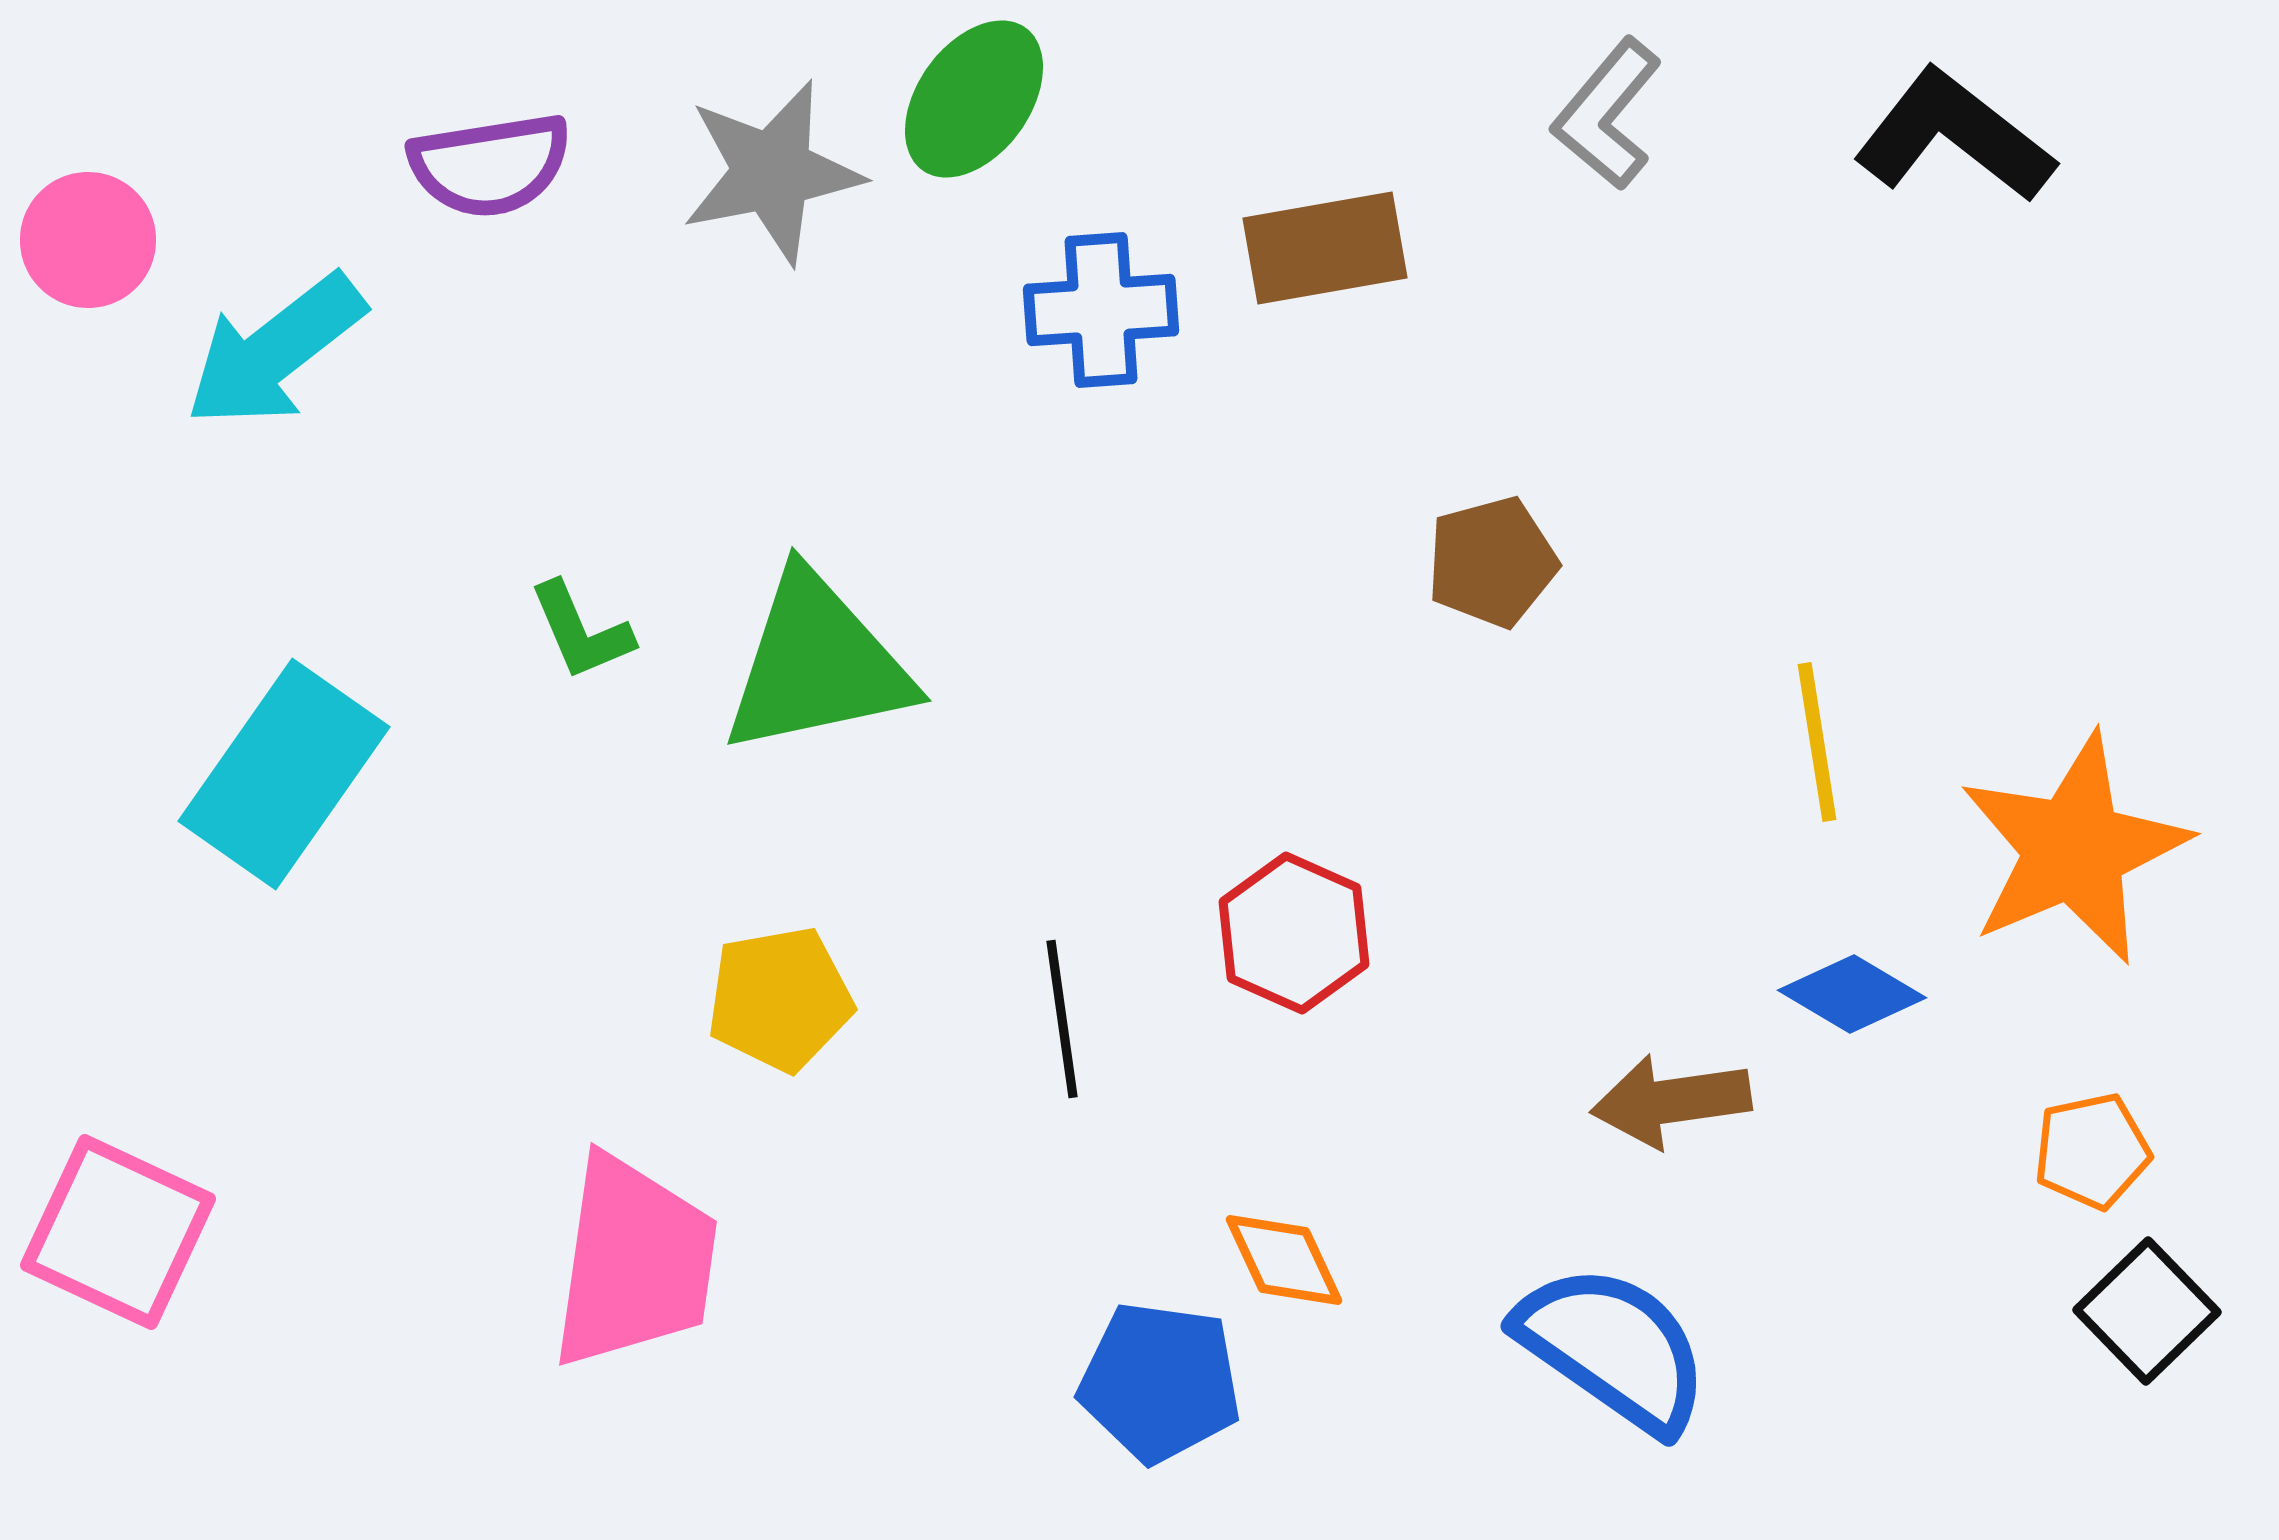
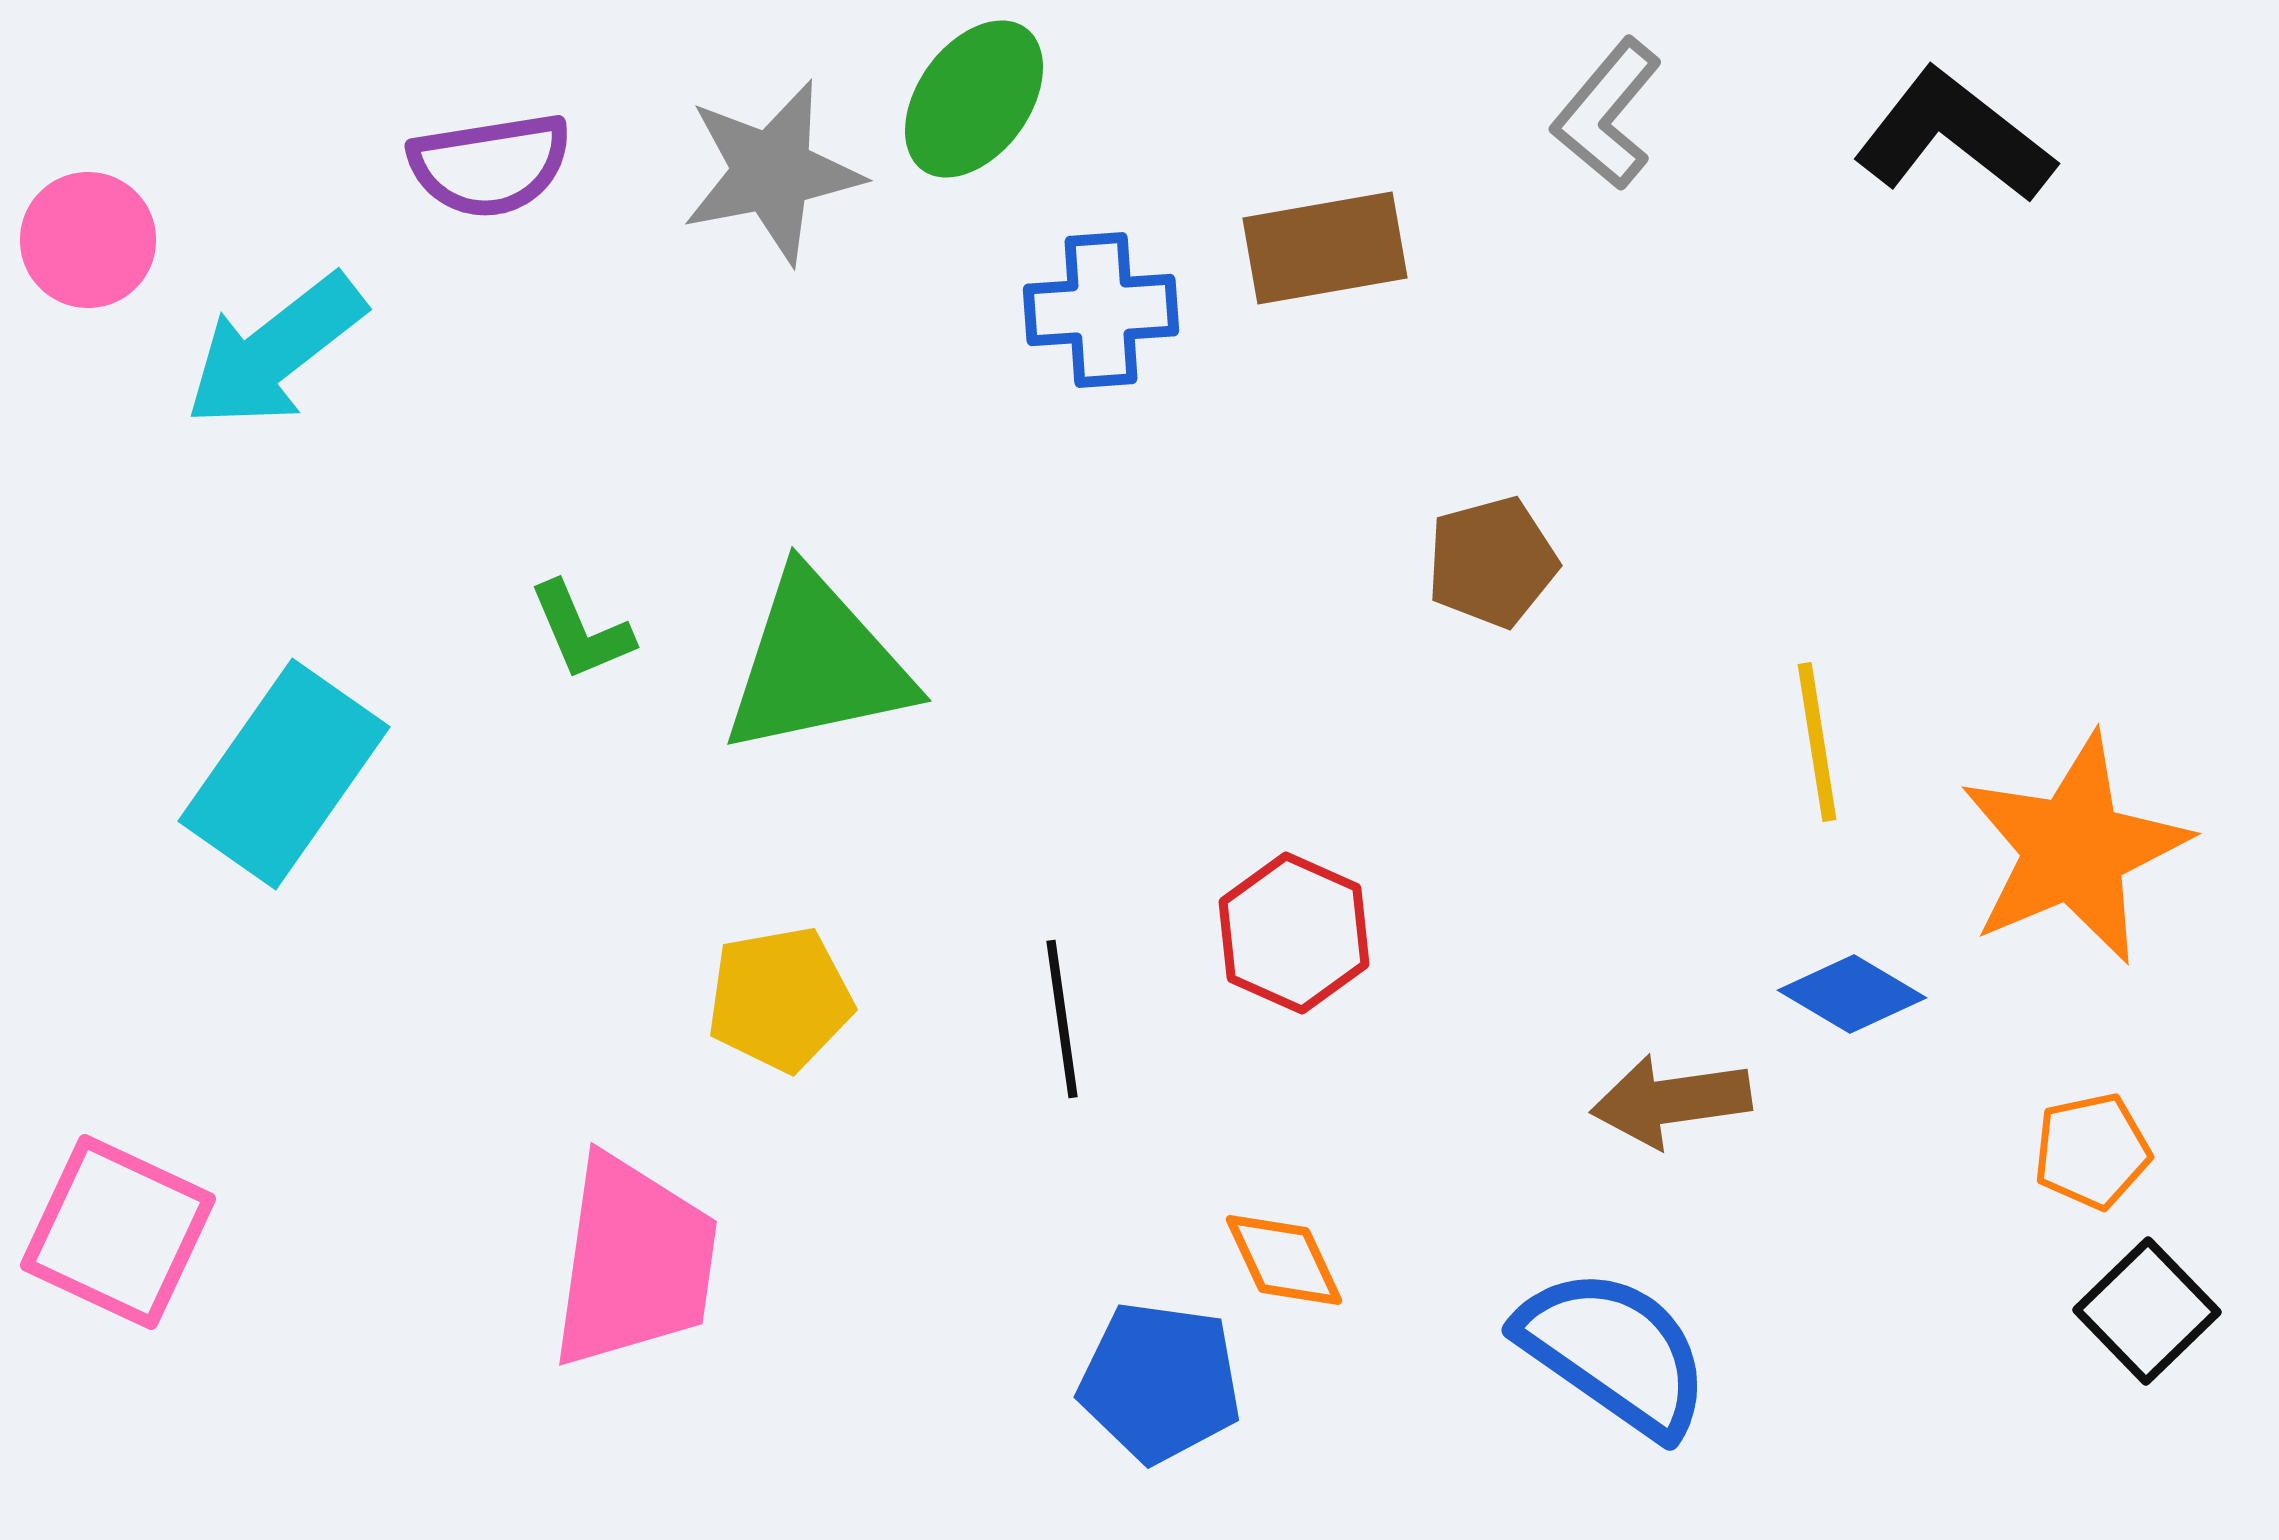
blue semicircle: moved 1 px right, 4 px down
